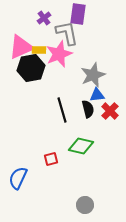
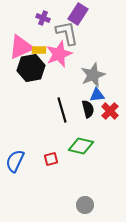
purple rectangle: rotated 25 degrees clockwise
purple cross: moved 1 px left; rotated 32 degrees counterclockwise
blue semicircle: moved 3 px left, 17 px up
